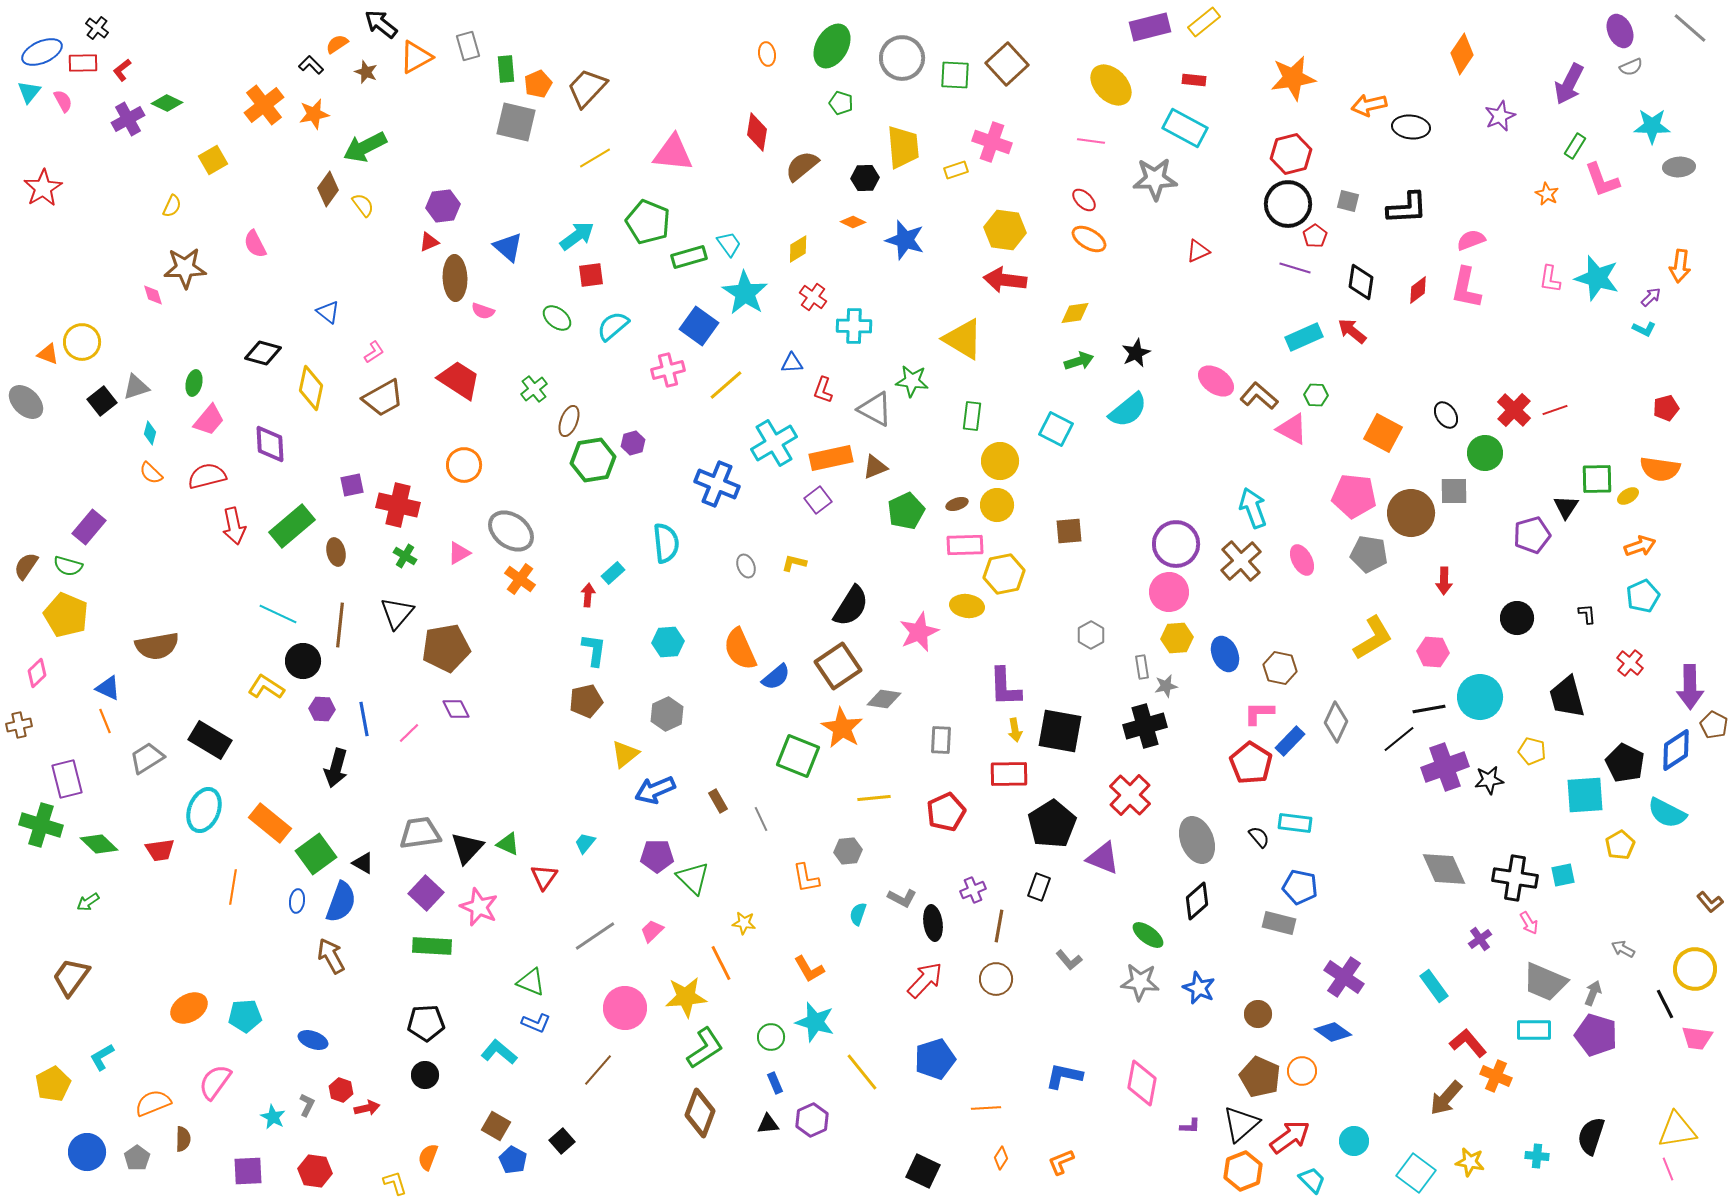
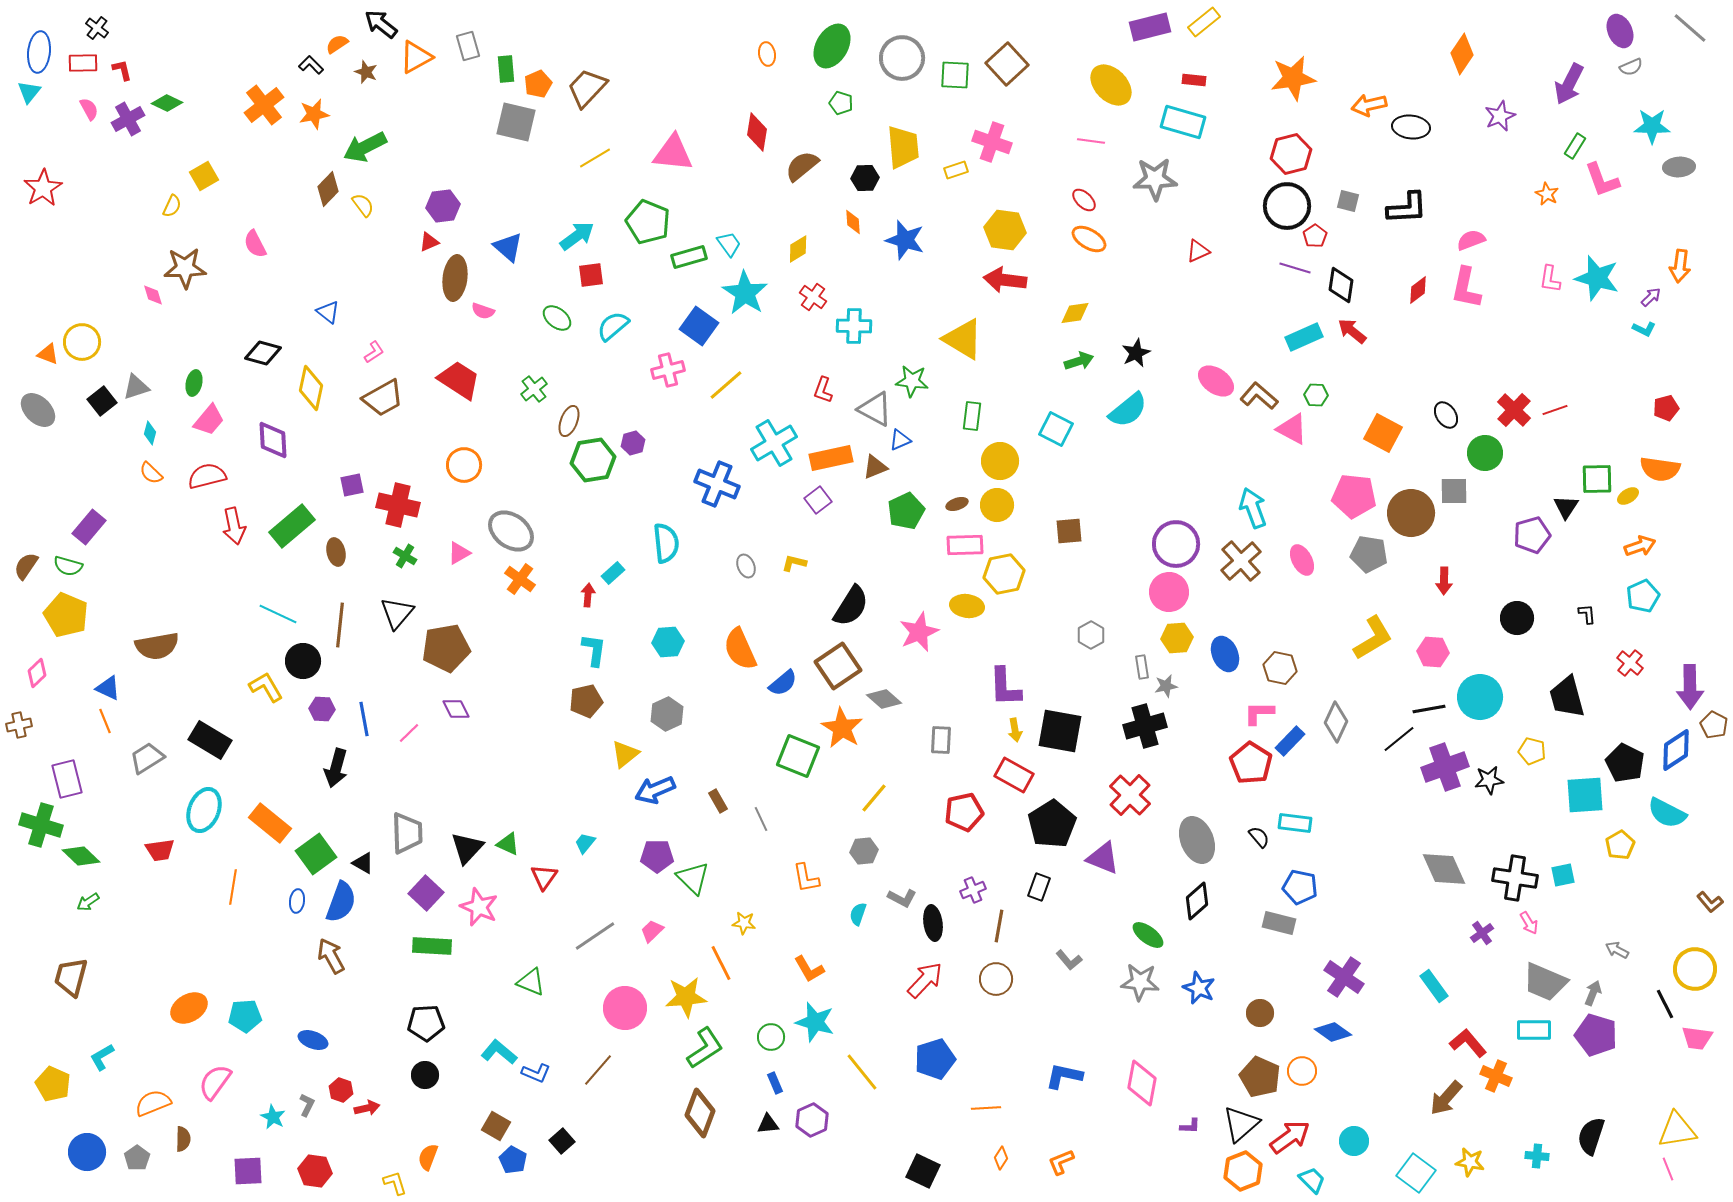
blue ellipse at (42, 52): moved 3 px left; rotated 60 degrees counterclockwise
red L-shape at (122, 70): rotated 115 degrees clockwise
pink semicircle at (63, 101): moved 26 px right, 8 px down
cyan rectangle at (1185, 128): moved 2 px left, 6 px up; rotated 12 degrees counterclockwise
yellow square at (213, 160): moved 9 px left, 16 px down
brown diamond at (328, 189): rotated 8 degrees clockwise
black circle at (1288, 204): moved 1 px left, 2 px down
orange diamond at (853, 222): rotated 60 degrees clockwise
brown ellipse at (455, 278): rotated 9 degrees clockwise
black diamond at (1361, 282): moved 20 px left, 3 px down
blue triangle at (792, 363): moved 108 px right, 77 px down; rotated 20 degrees counterclockwise
gray ellipse at (26, 402): moved 12 px right, 8 px down
purple diamond at (270, 444): moved 3 px right, 4 px up
blue semicircle at (776, 677): moved 7 px right, 6 px down
yellow L-shape at (266, 687): rotated 27 degrees clockwise
gray diamond at (884, 699): rotated 32 degrees clockwise
red rectangle at (1009, 774): moved 5 px right, 1 px down; rotated 30 degrees clockwise
yellow line at (874, 798): rotated 44 degrees counterclockwise
red pentagon at (946, 812): moved 18 px right; rotated 12 degrees clockwise
gray trapezoid at (420, 833): moved 13 px left; rotated 96 degrees clockwise
green diamond at (99, 844): moved 18 px left, 12 px down
gray hexagon at (848, 851): moved 16 px right
purple cross at (1480, 939): moved 2 px right, 6 px up
gray arrow at (1623, 949): moved 6 px left, 1 px down
brown trapezoid at (71, 977): rotated 21 degrees counterclockwise
brown circle at (1258, 1014): moved 2 px right, 1 px up
blue L-shape at (536, 1023): moved 50 px down
yellow pentagon at (53, 1084): rotated 20 degrees counterclockwise
